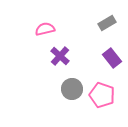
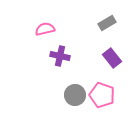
purple cross: rotated 30 degrees counterclockwise
gray circle: moved 3 px right, 6 px down
